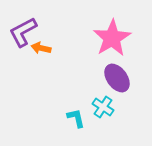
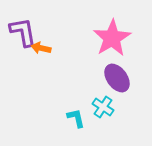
purple L-shape: rotated 108 degrees clockwise
